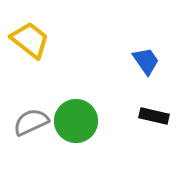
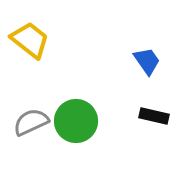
blue trapezoid: moved 1 px right
